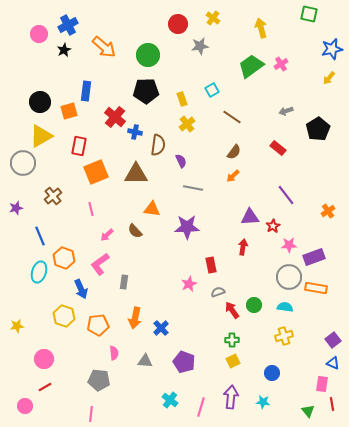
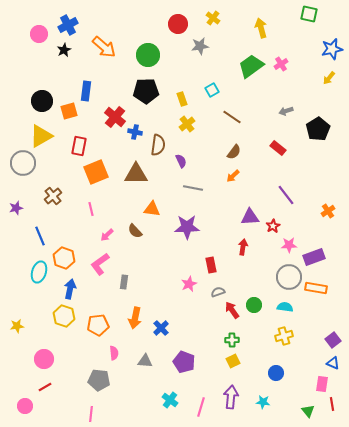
black circle at (40, 102): moved 2 px right, 1 px up
blue arrow at (81, 289): moved 11 px left; rotated 144 degrees counterclockwise
blue circle at (272, 373): moved 4 px right
